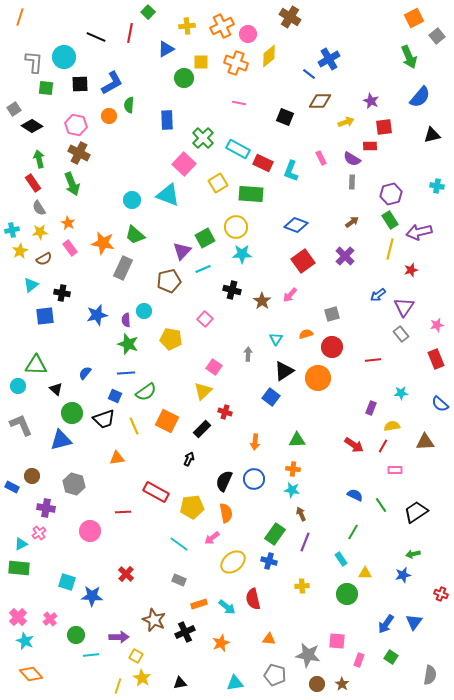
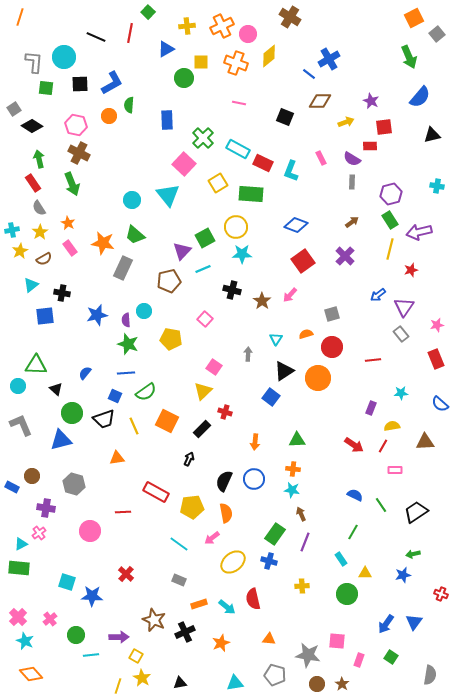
gray square at (437, 36): moved 2 px up
cyan triangle at (168, 195): rotated 30 degrees clockwise
yellow star at (40, 232): rotated 28 degrees counterclockwise
